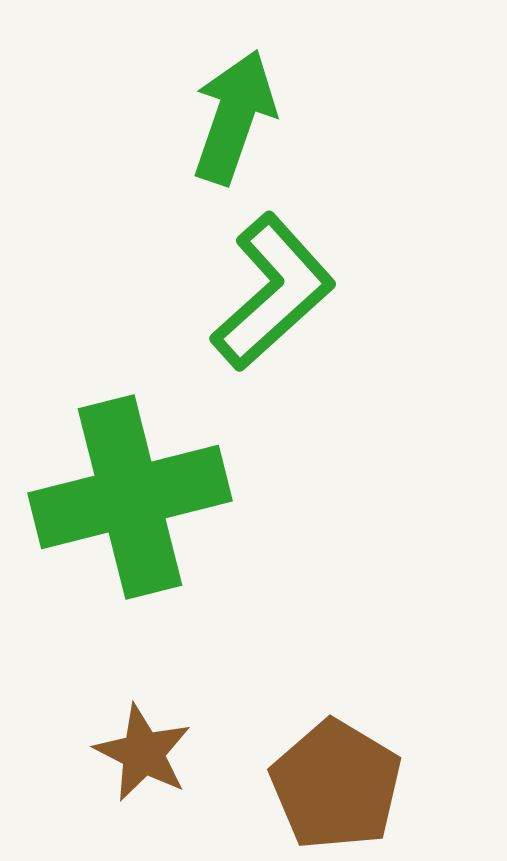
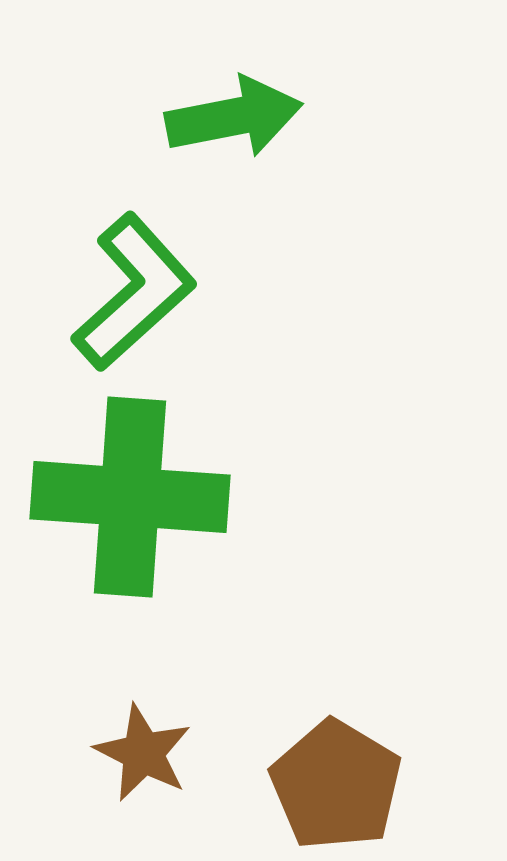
green arrow: rotated 60 degrees clockwise
green L-shape: moved 139 px left
green cross: rotated 18 degrees clockwise
